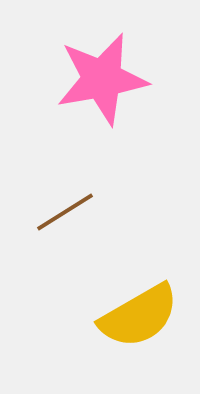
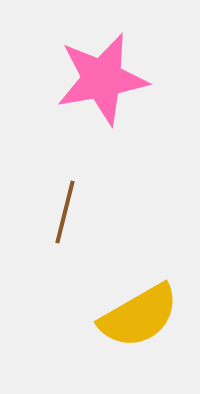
brown line: rotated 44 degrees counterclockwise
